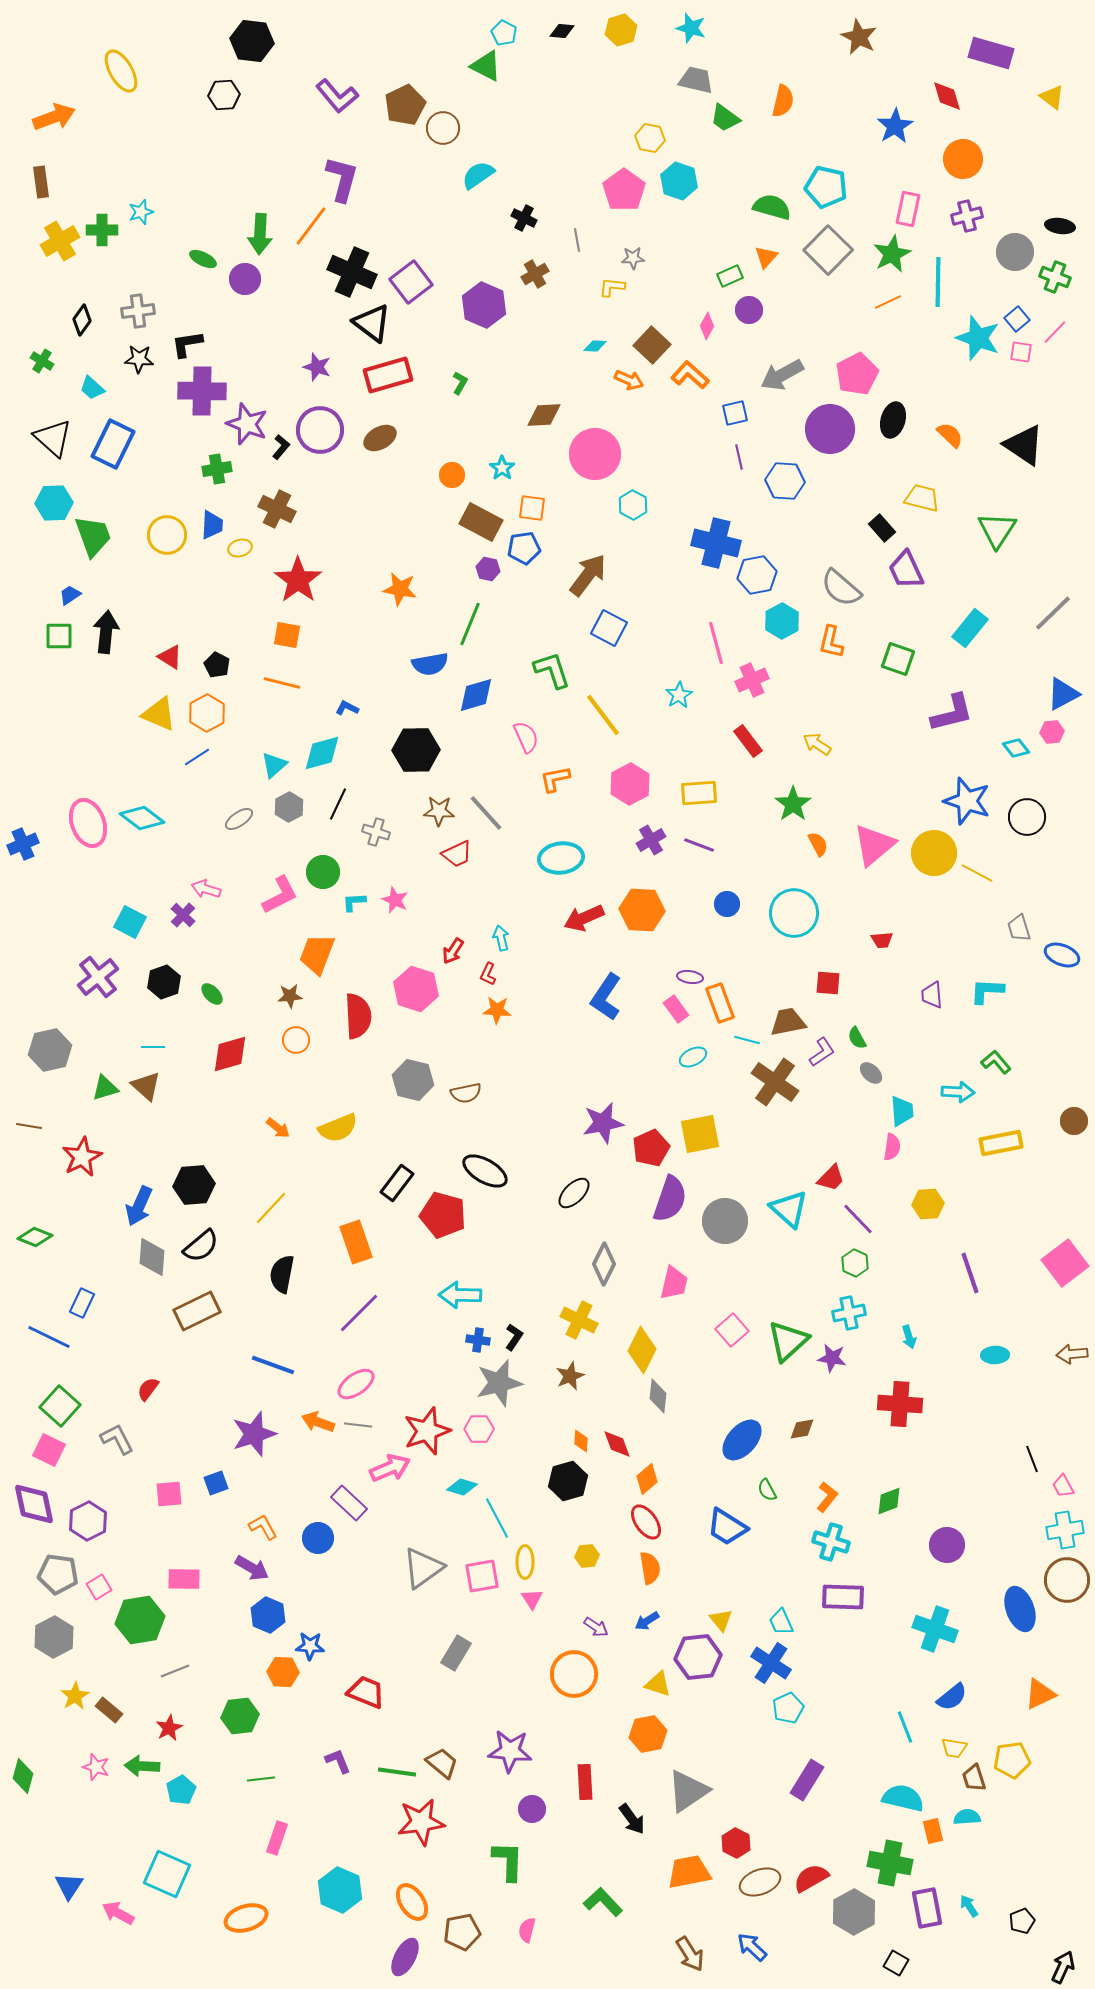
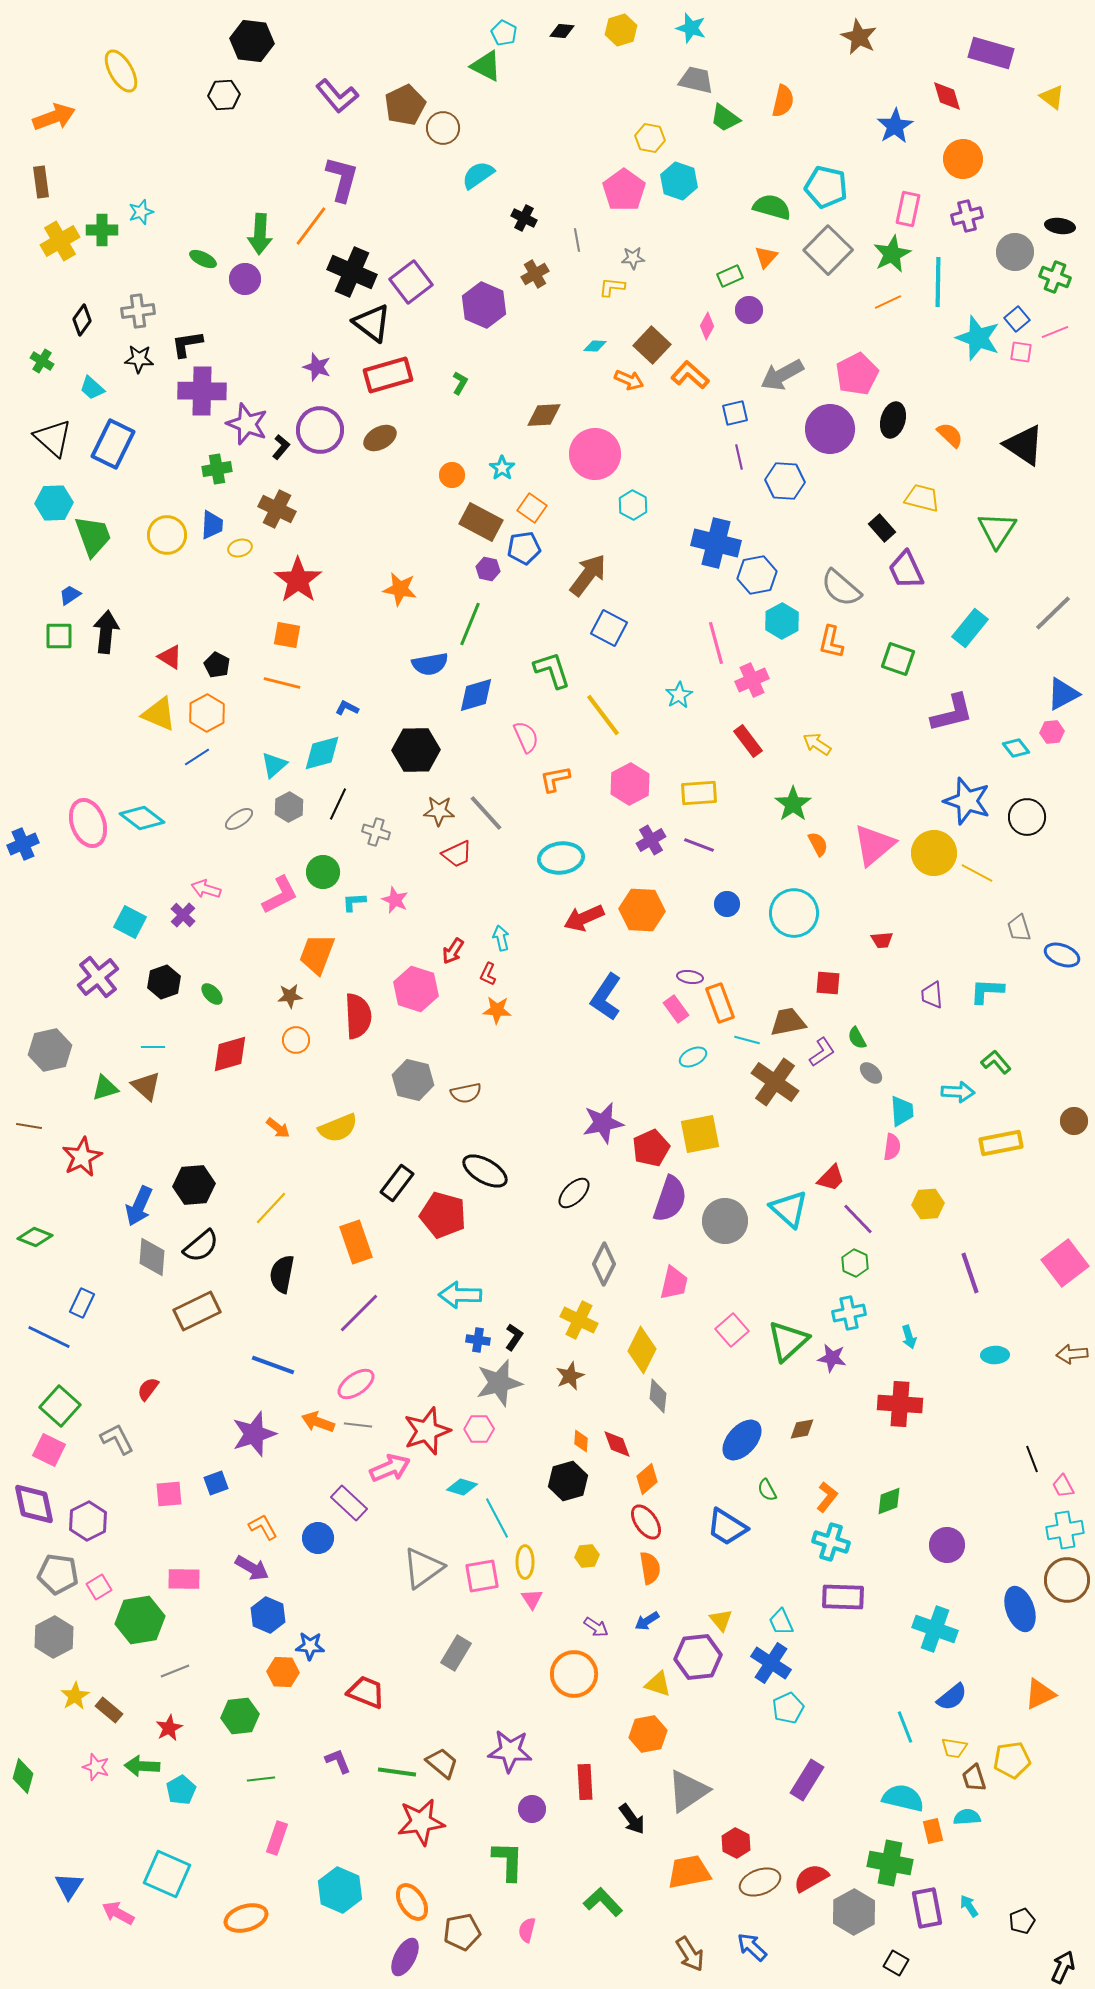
pink line at (1055, 332): rotated 24 degrees clockwise
orange square at (532, 508): rotated 28 degrees clockwise
